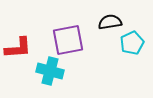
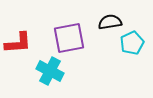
purple square: moved 1 px right, 2 px up
red L-shape: moved 5 px up
cyan cross: rotated 12 degrees clockwise
